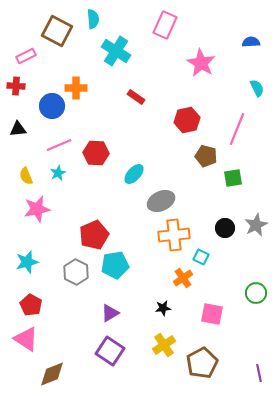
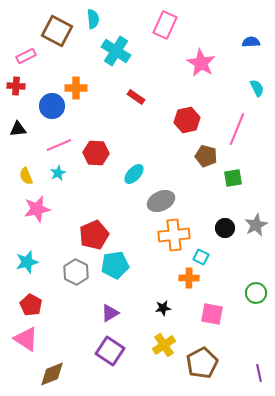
orange cross at (183, 278): moved 6 px right; rotated 36 degrees clockwise
